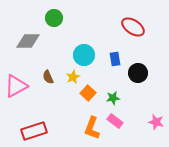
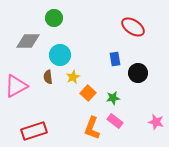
cyan circle: moved 24 px left
brown semicircle: rotated 16 degrees clockwise
